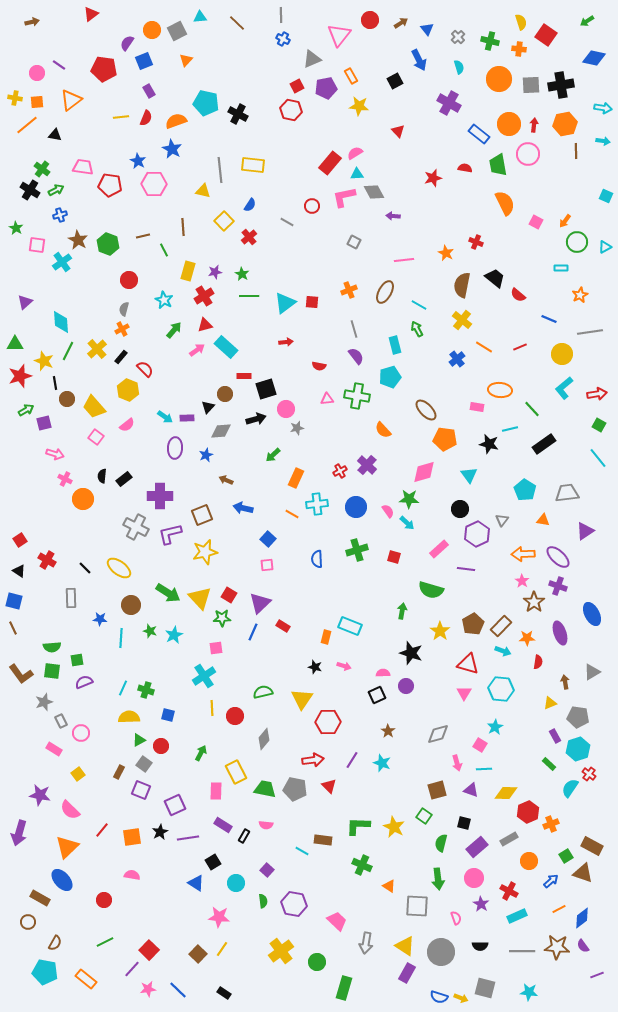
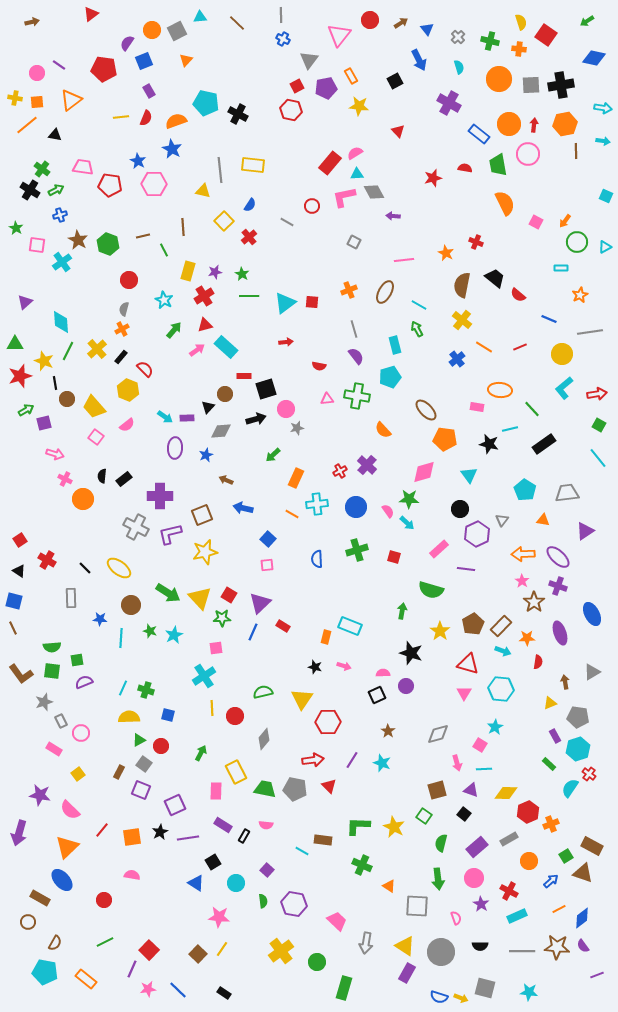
gray triangle at (312, 59): moved 3 px left, 1 px down; rotated 30 degrees counterclockwise
black square at (464, 823): moved 9 px up; rotated 24 degrees clockwise
purple line at (132, 969): rotated 18 degrees counterclockwise
